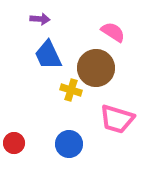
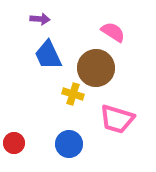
yellow cross: moved 2 px right, 4 px down
